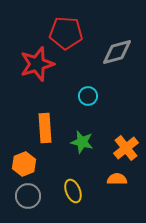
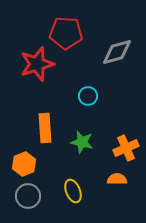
orange cross: rotated 15 degrees clockwise
